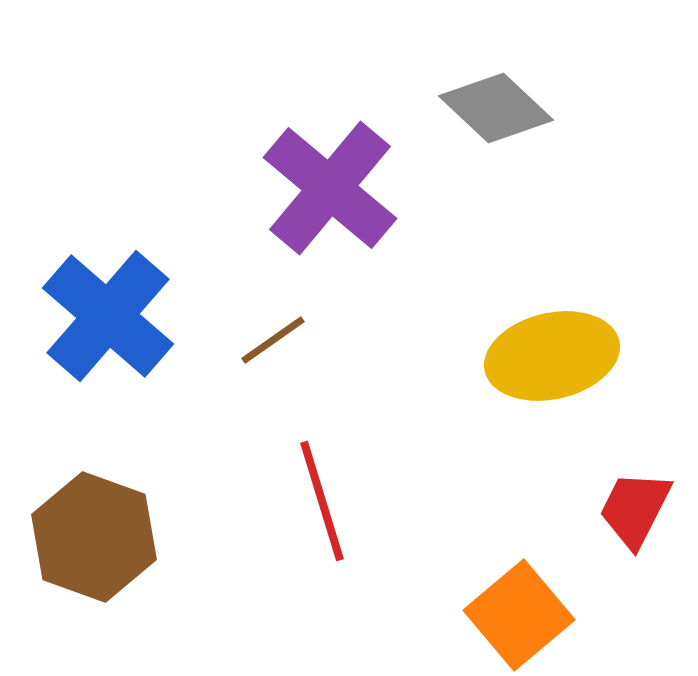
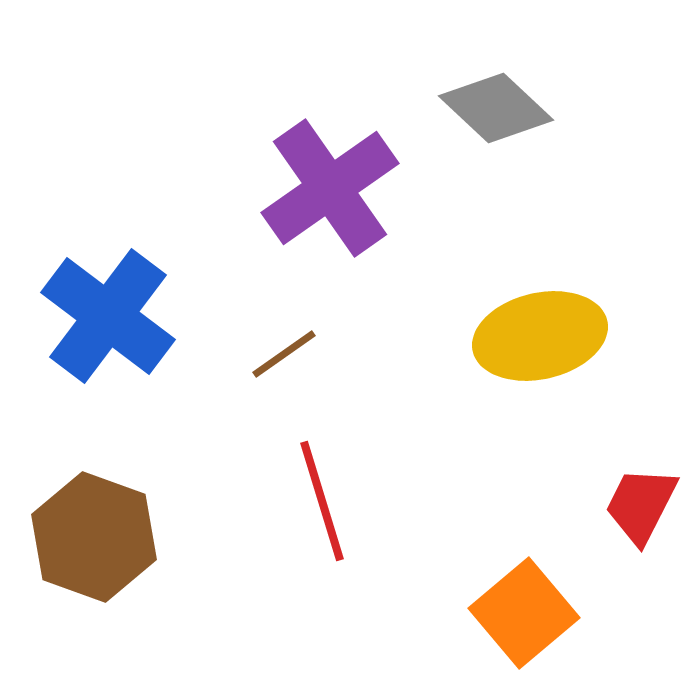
purple cross: rotated 15 degrees clockwise
blue cross: rotated 4 degrees counterclockwise
brown line: moved 11 px right, 14 px down
yellow ellipse: moved 12 px left, 20 px up
red trapezoid: moved 6 px right, 4 px up
orange square: moved 5 px right, 2 px up
